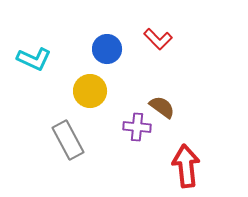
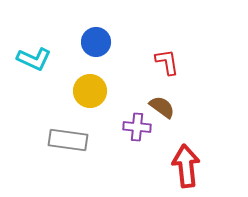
red L-shape: moved 9 px right, 23 px down; rotated 144 degrees counterclockwise
blue circle: moved 11 px left, 7 px up
gray rectangle: rotated 54 degrees counterclockwise
